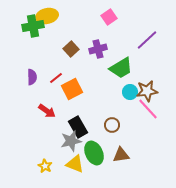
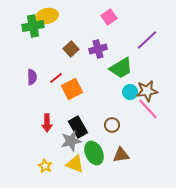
red arrow: moved 12 px down; rotated 54 degrees clockwise
